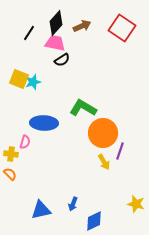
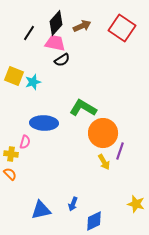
yellow square: moved 5 px left, 3 px up
